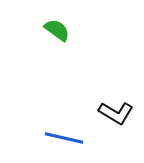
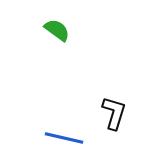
black L-shape: moved 2 px left; rotated 104 degrees counterclockwise
